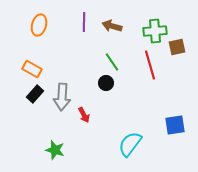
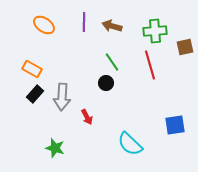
orange ellipse: moved 5 px right; rotated 70 degrees counterclockwise
brown square: moved 8 px right
red arrow: moved 3 px right, 2 px down
cyan semicircle: rotated 84 degrees counterclockwise
green star: moved 2 px up
